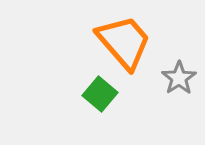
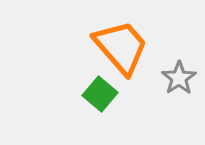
orange trapezoid: moved 3 px left, 5 px down
